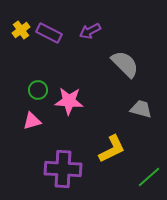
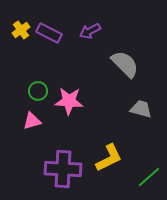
green circle: moved 1 px down
yellow L-shape: moved 3 px left, 9 px down
